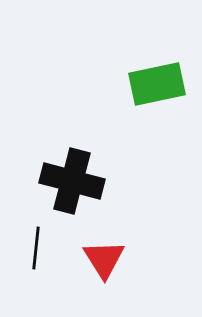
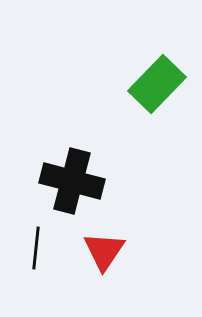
green rectangle: rotated 34 degrees counterclockwise
red triangle: moved 8 px up; rotated 6 degrees clockwise
